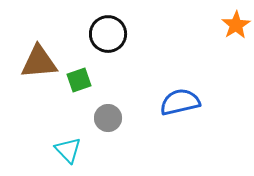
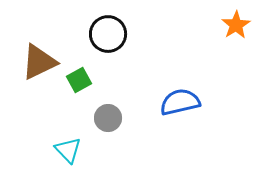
brown triangle: rotated 21 degrees counterclockwise
green square: rotated 10 degrees counterclockwise
